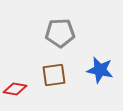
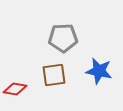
gray pentagon: moved 3 px right, 5 px down
blue star: moved 1 px left, 1 px down
